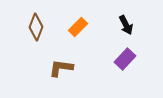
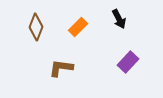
black arrow: moved 7 px left, 6 px up
purple rectangle: moved 3 px right, 3 px down
